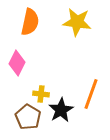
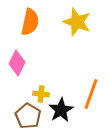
yellow star: rotated 12 degrees clockwise
brown pentagon: moved 1 px up
